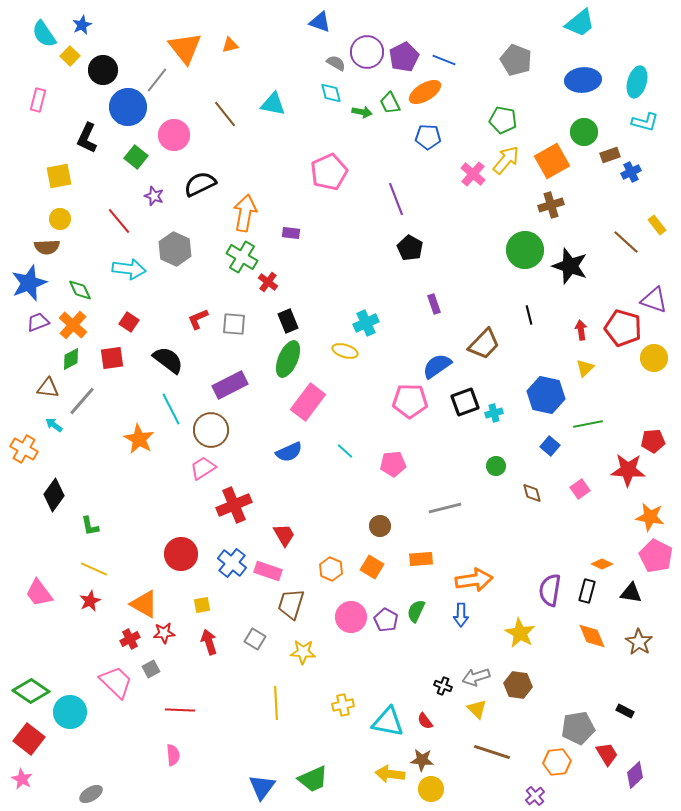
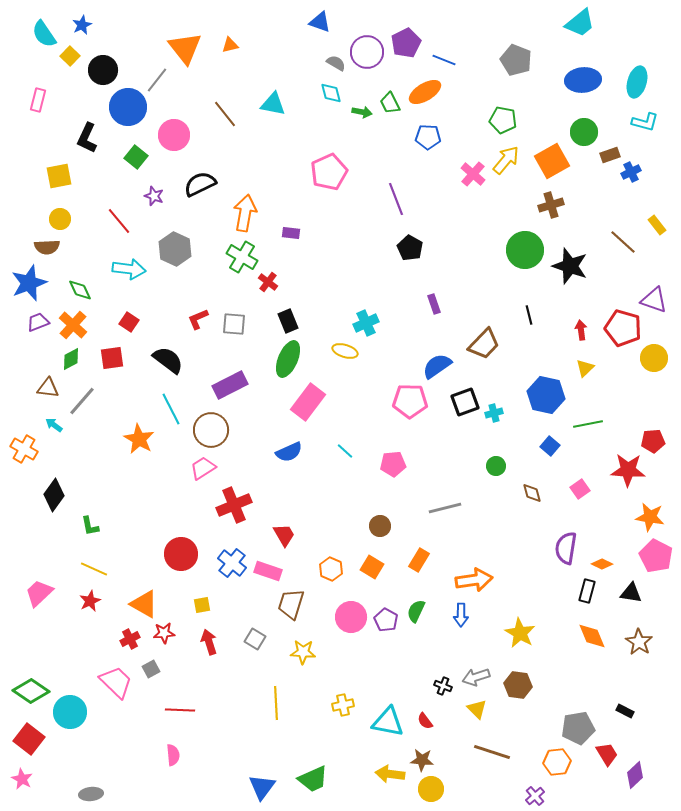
purple pentagon at (404, 57): moved 2 px right, 14 px up
brown line at (626, 242): moved 3 px left
orange rectangle at (421, 559): moved 2 px left, 1 px down; rotated 55 degrees counterclockwise
purple semicircle at (550, 590): moved 16 px right, 42 px up
pink trapezoid at (39, 593): rotated 84 degrees clockwise
gray ellipse at (91, 794): rotated 25 degrees clockwise
